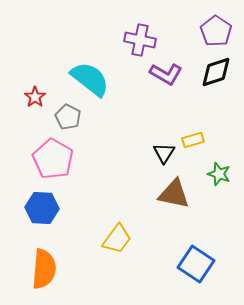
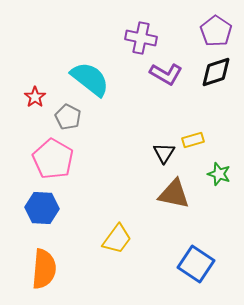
purple cross: moved 1 px right, 2 px up
